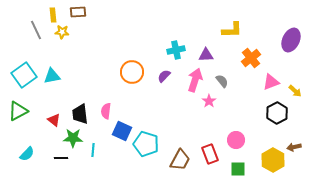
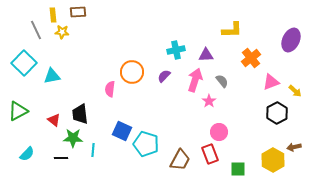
cyan square: moved 12 px up; rotated 10 degrees counterclockwise
pink semicircle: moved 4 px right, 22 px up
pink circle: moved 17 px left, 8 px up
